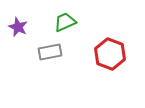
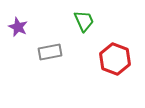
green trapezoid: moved 19 px right, 1 px up; rotated 90 degrees clockwise
red hexagon: moved 5 px right, 5 px down
